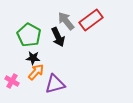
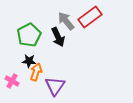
red rectangle: moved 1 px left, 3 px up
green pentagon: rotated 15 degrees clockwise
black star: moved 4 px left, 3 px down
orange arrow: rotated 24 degrees counterclockwise
purple triangle: moved 2 px down; rotated 40 degrees counterclockwise
